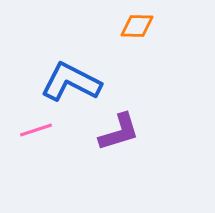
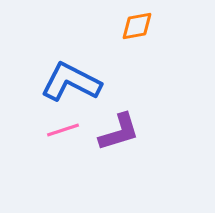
orange diamond: rotated 12 degrees counterclockwise
pink line: moved 27 px right
